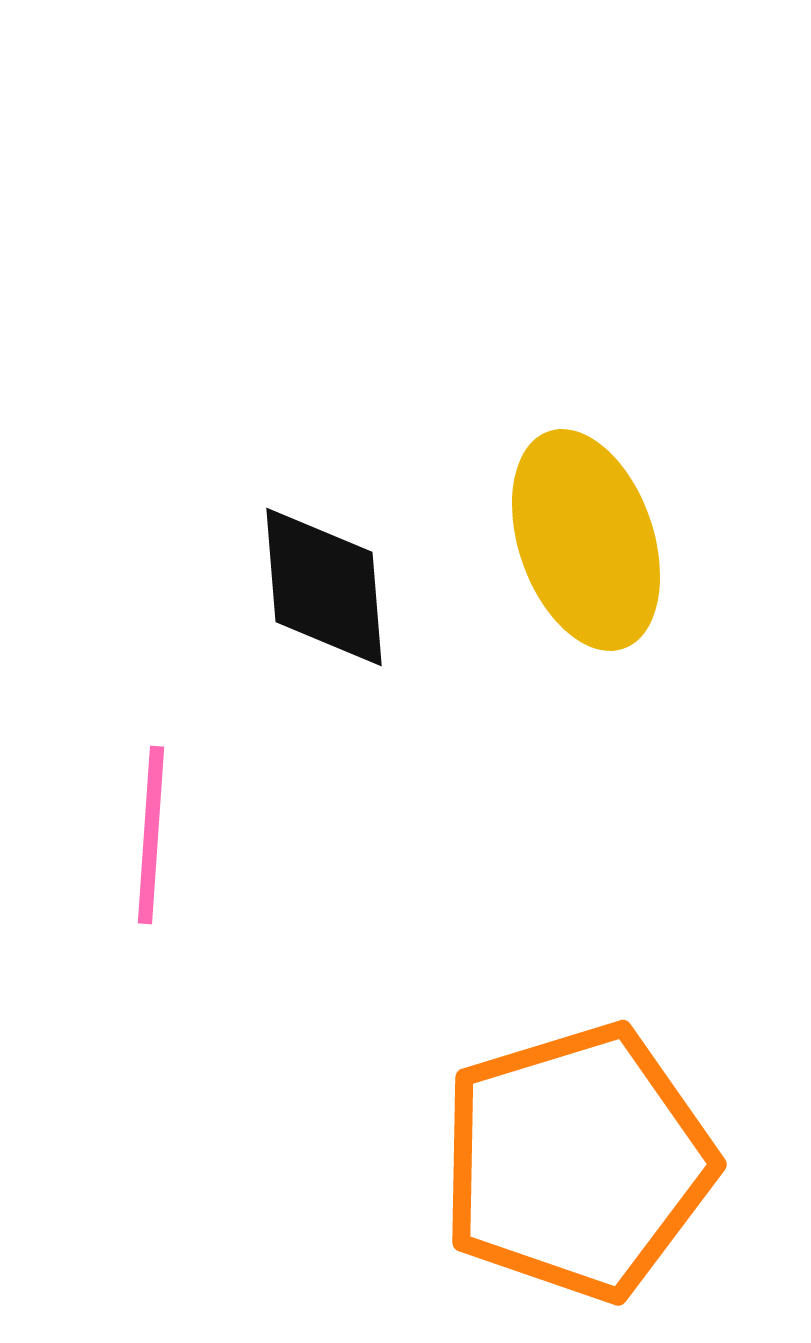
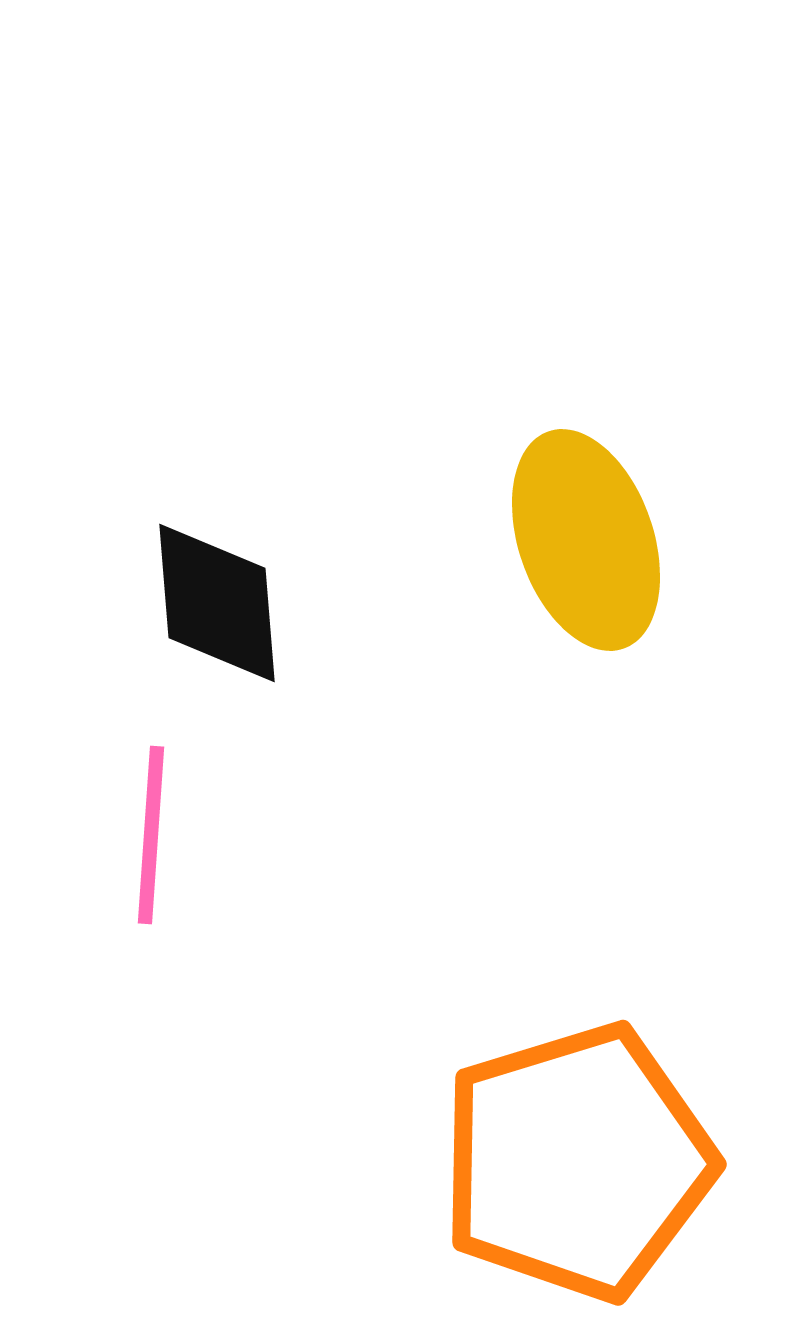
black diamond: moved 107 px left, 16 px down
